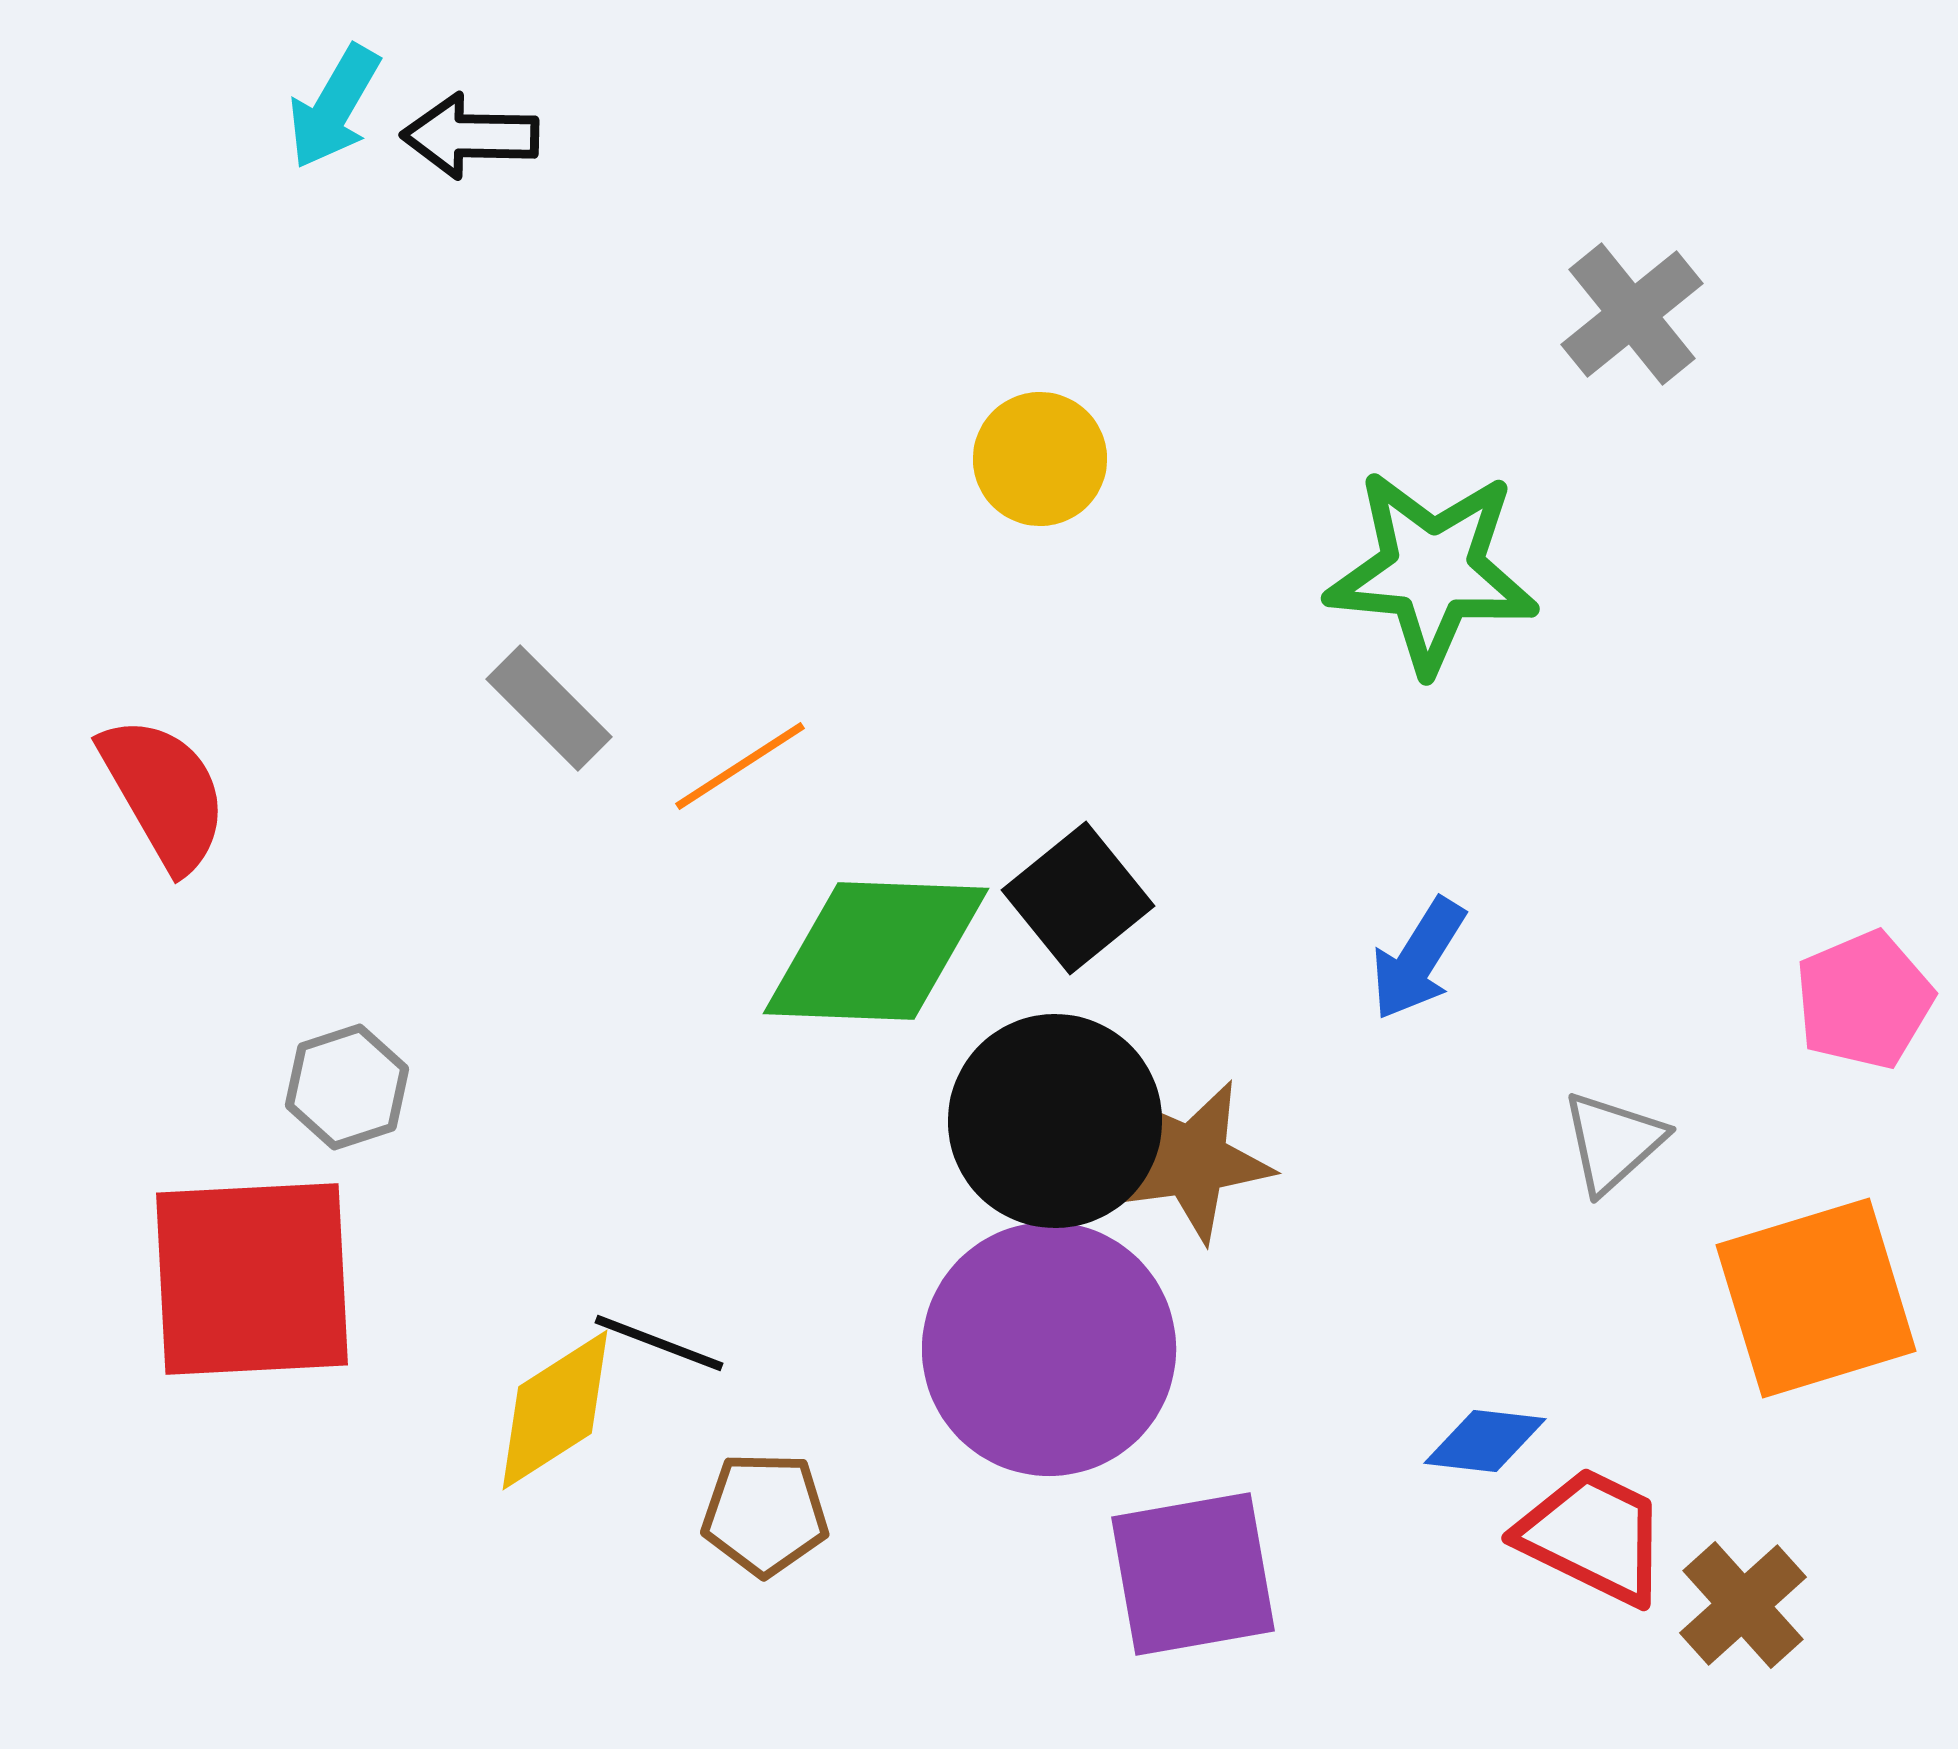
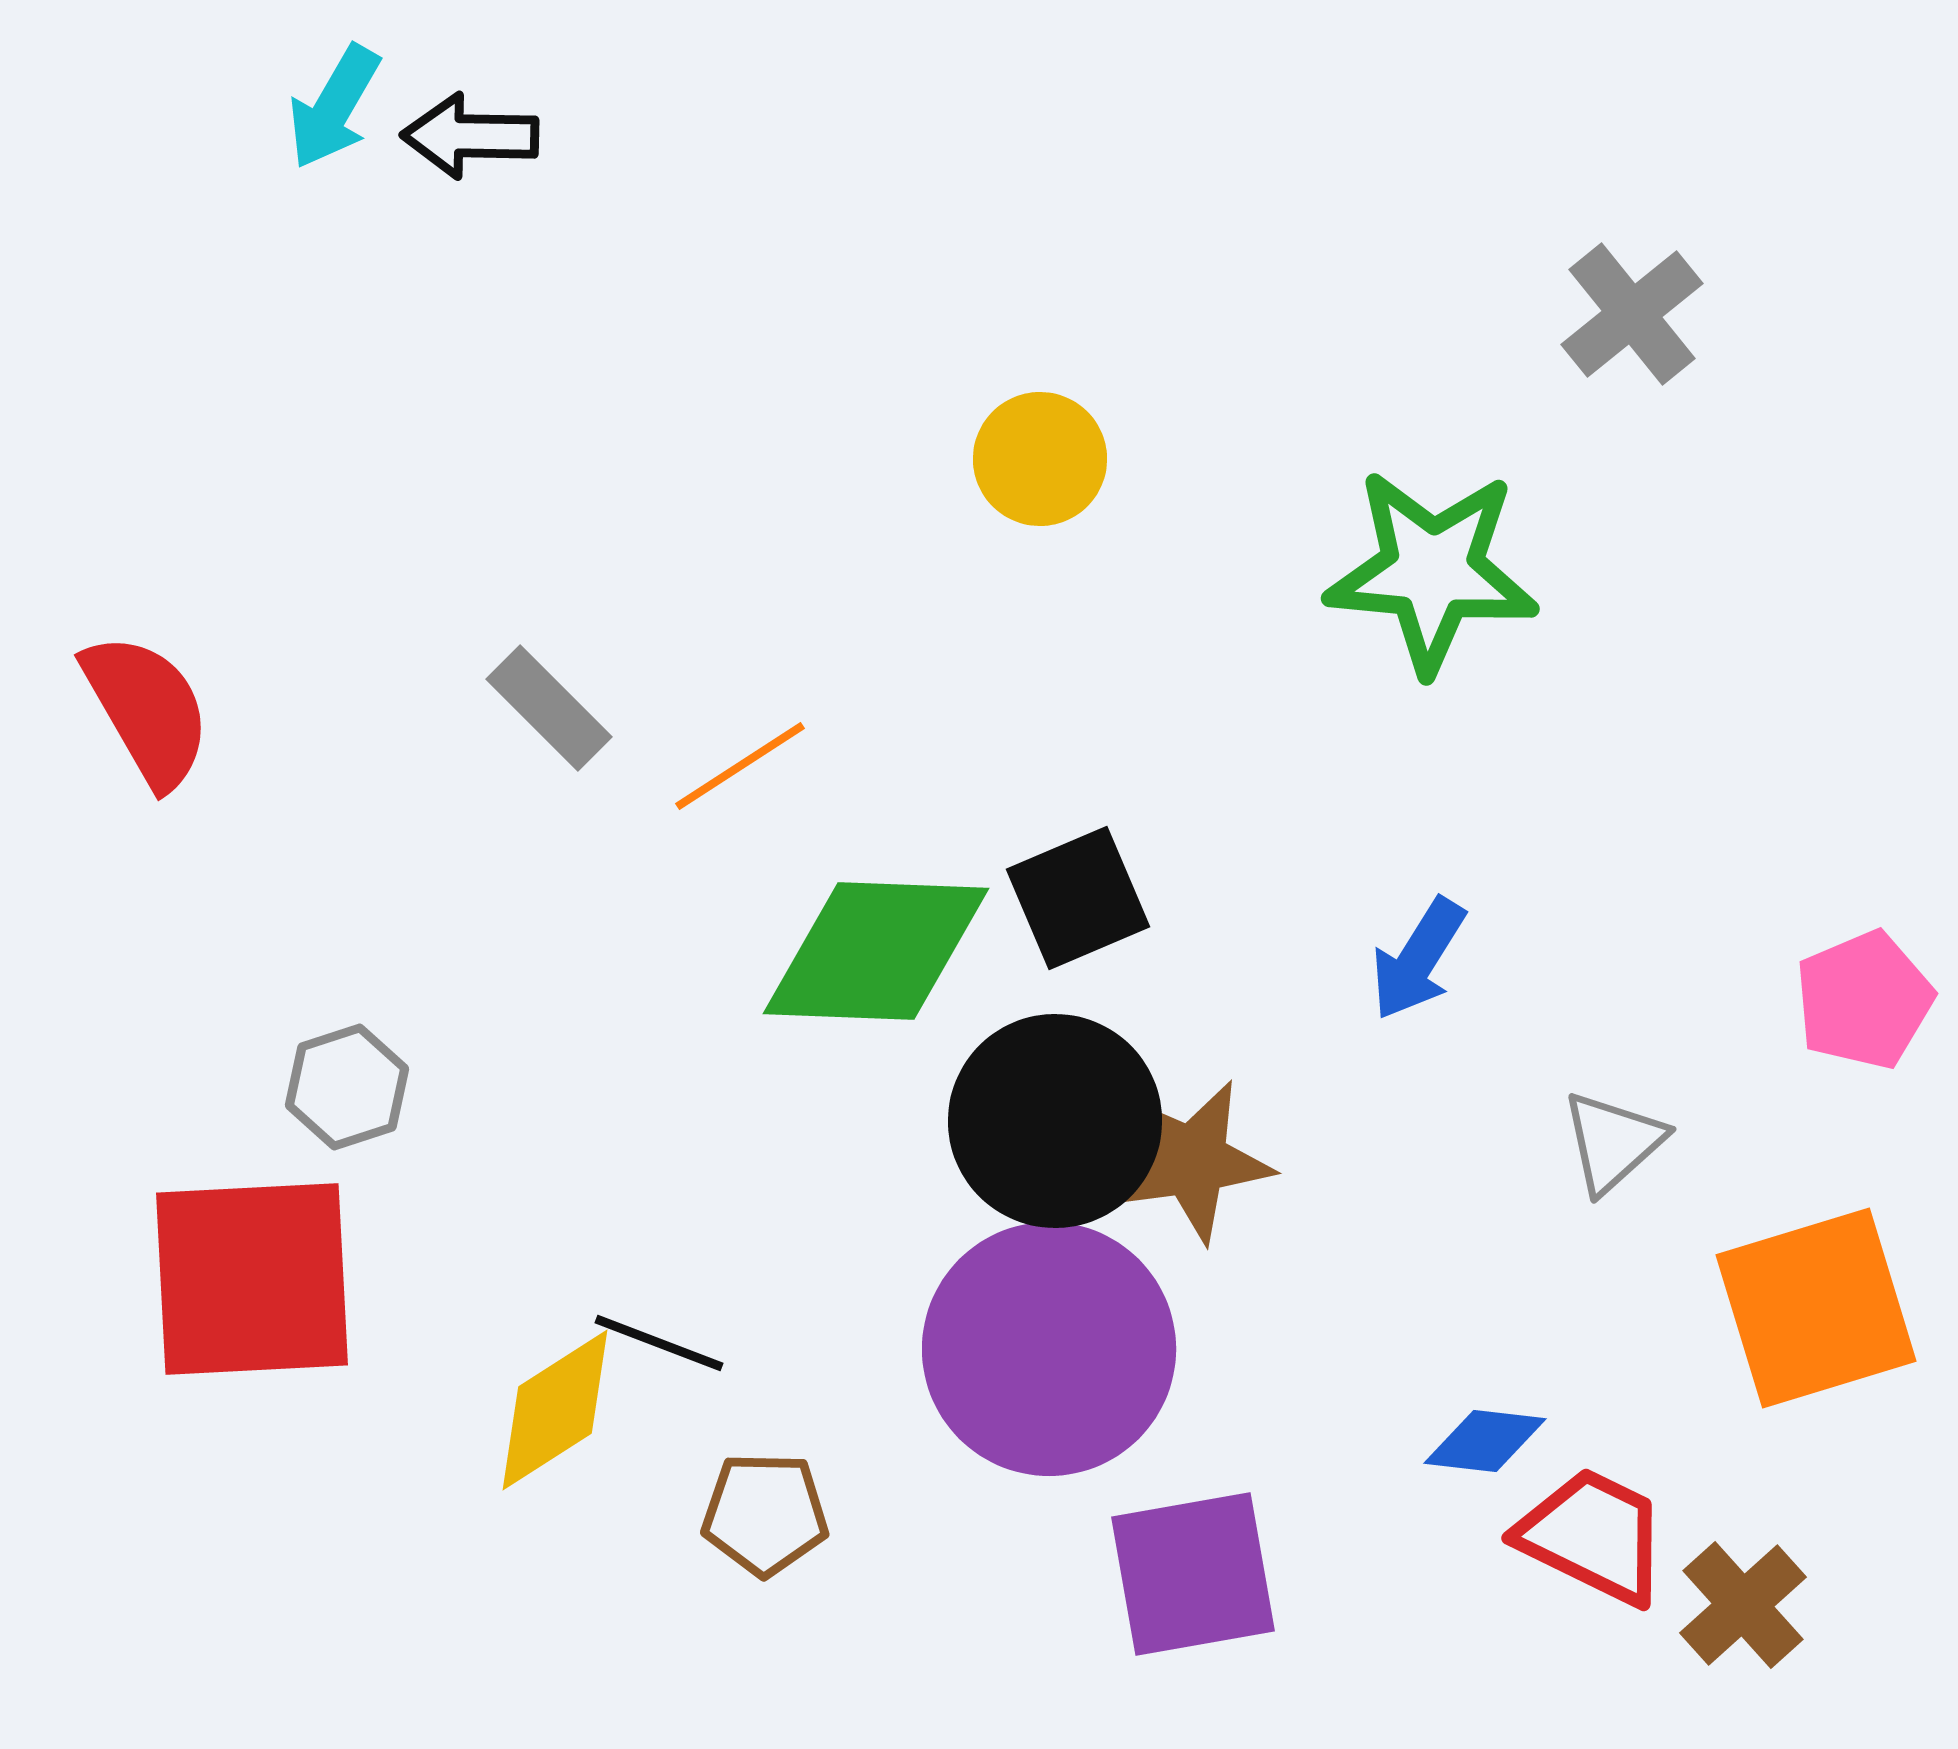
red semicircle: moved 17 px left, 83 px up
black square: rotated 16 degrees clockwise
orange square: moved 10 px down
